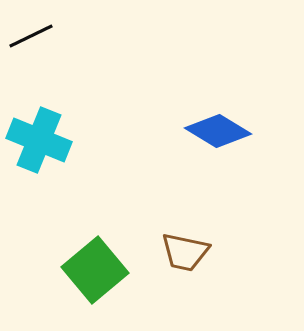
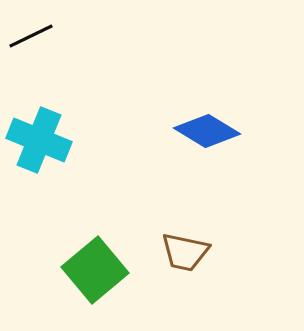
blue diamond: moved 11 px left
